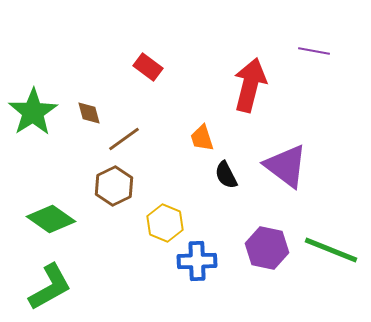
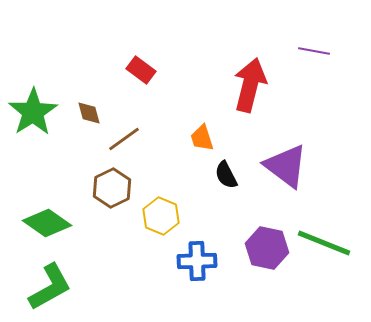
red rectangle: moved 7 px left, 3 px down
brown hexagon: moved 2 px left, 2 px down
green diamond: moved 4 px left, 4 px down
yellow hexagon: moved 4 px left, 7 px up
green line: moved 7 px left, 7 px up
